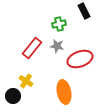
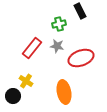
black rectangle: moved 4 px left
red ellipse: moved 1 px right, 1 px up
